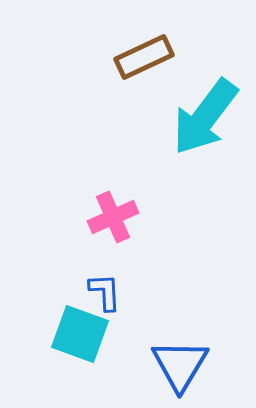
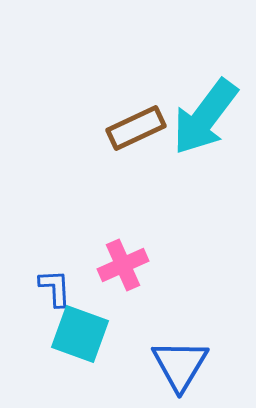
brown rectangle: moved 8 px left, 71 px down
pink cross: moved 10 px right, 48 px down
blue L-shape: moved 50 px left, 4 px up
